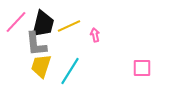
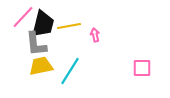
pink line: moved 7 px right, 5 px up
yellow line: rotated 15 degrees clockwise
yellow trapezoid: rotated 60 degrees clockwise
